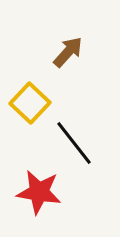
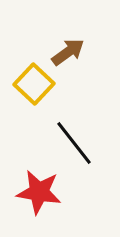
brown arrow: rotated 12 degrees clockwise
yellow square: moved 4 px right, 19 px up
